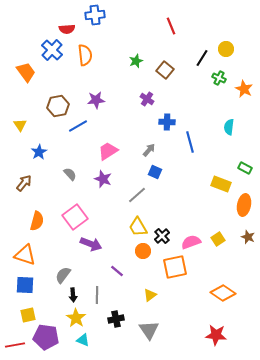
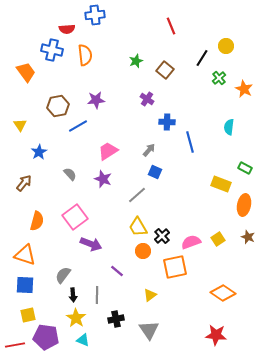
yellow circle at (226, 49): moved 3 px up
blue cross at (52, 50): rotated 30 degrees counterclockwise
green cross at (219, 78): rotated 24 degrees clockwise
